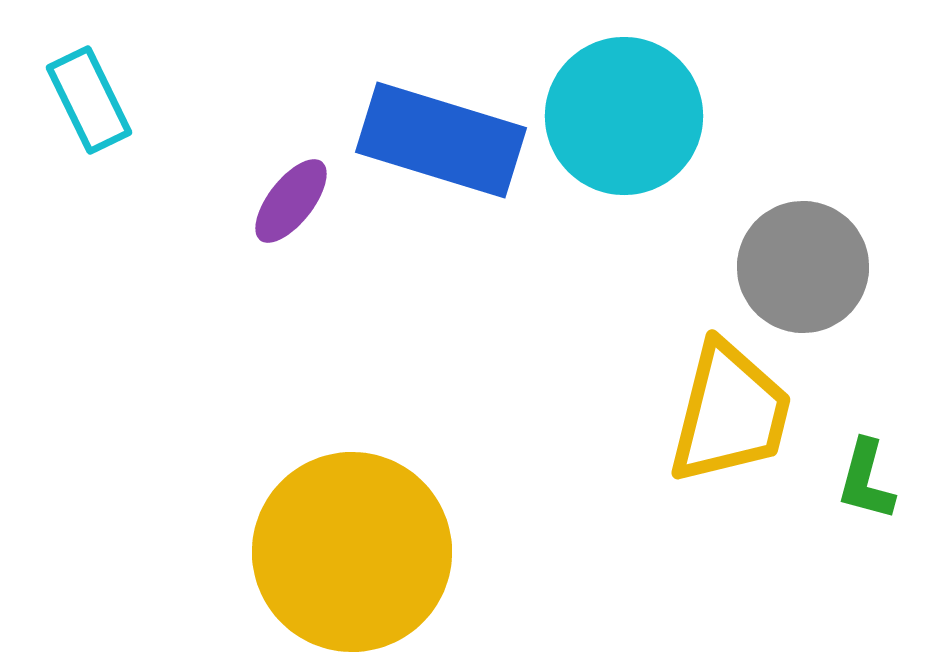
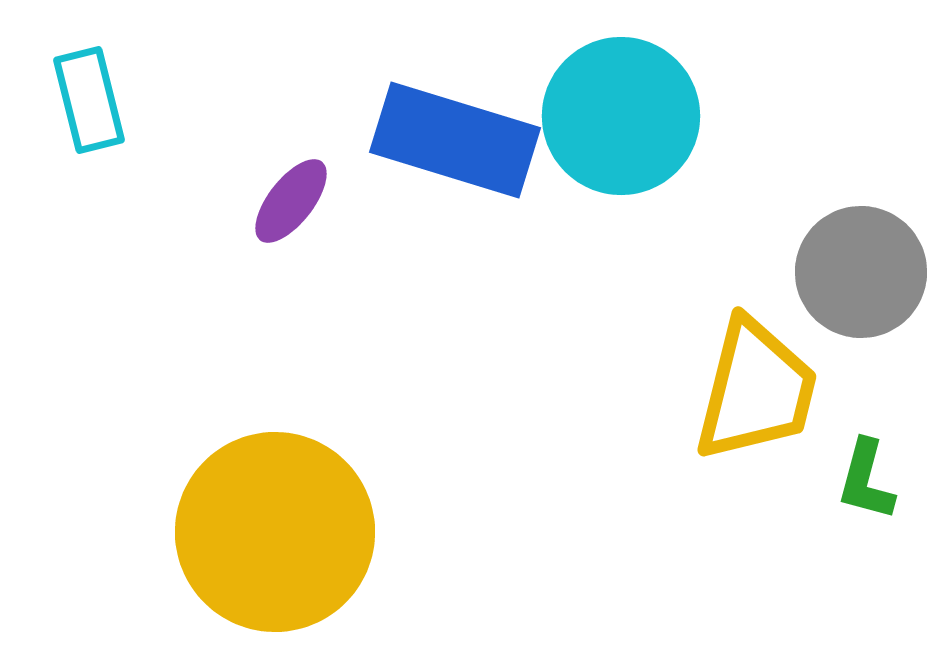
cyan rectangle: rotated 12 degrees clockwise
cyan circle: moved 3 px left
blue rectangle: moved 14 px right
gray circle: moved 58 px right, 5 px down
yellow trapezoid: moved 26 px right, 23 px up
yellow circle: moved 77 px left, 20 px up
